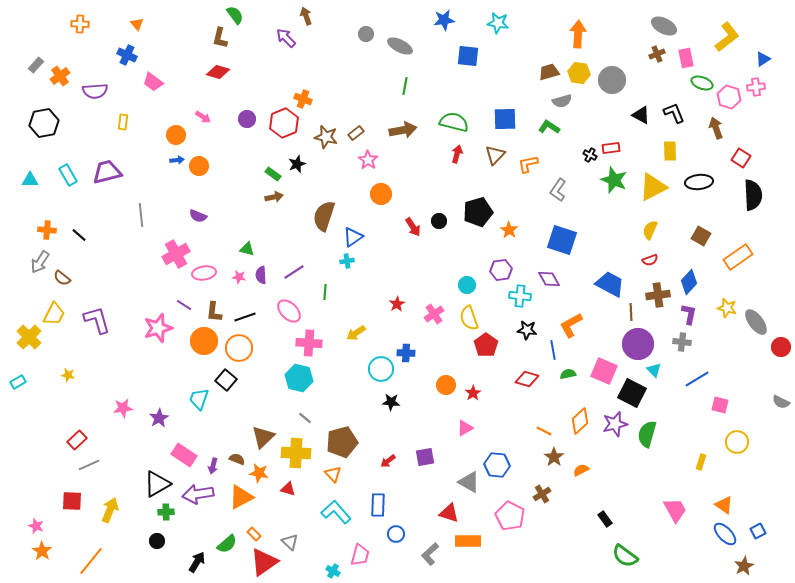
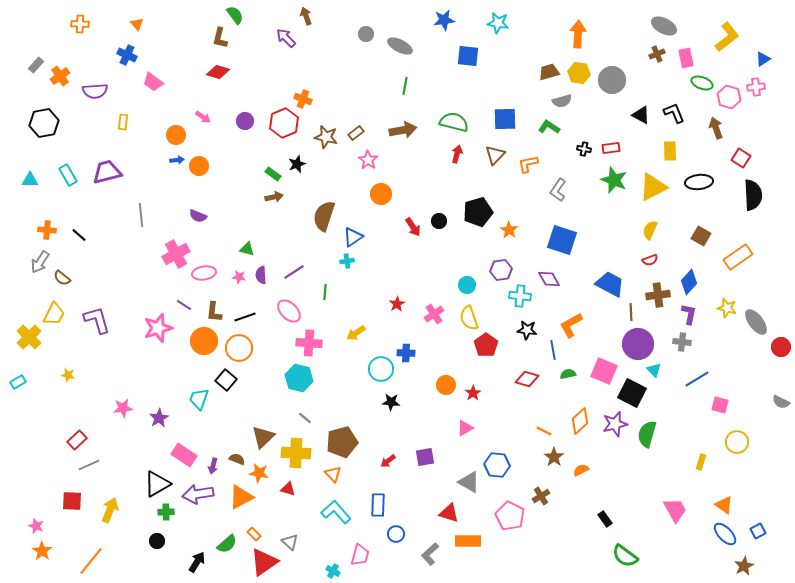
purple circle at (247, 119): moved 2 px left, 2 px down
black cross at (590, 155): moved 6 px left, 6 px up; rotated 16 degrees counterclockwise
brown cross at (542, 494): moved 1 px left, 2 px down
